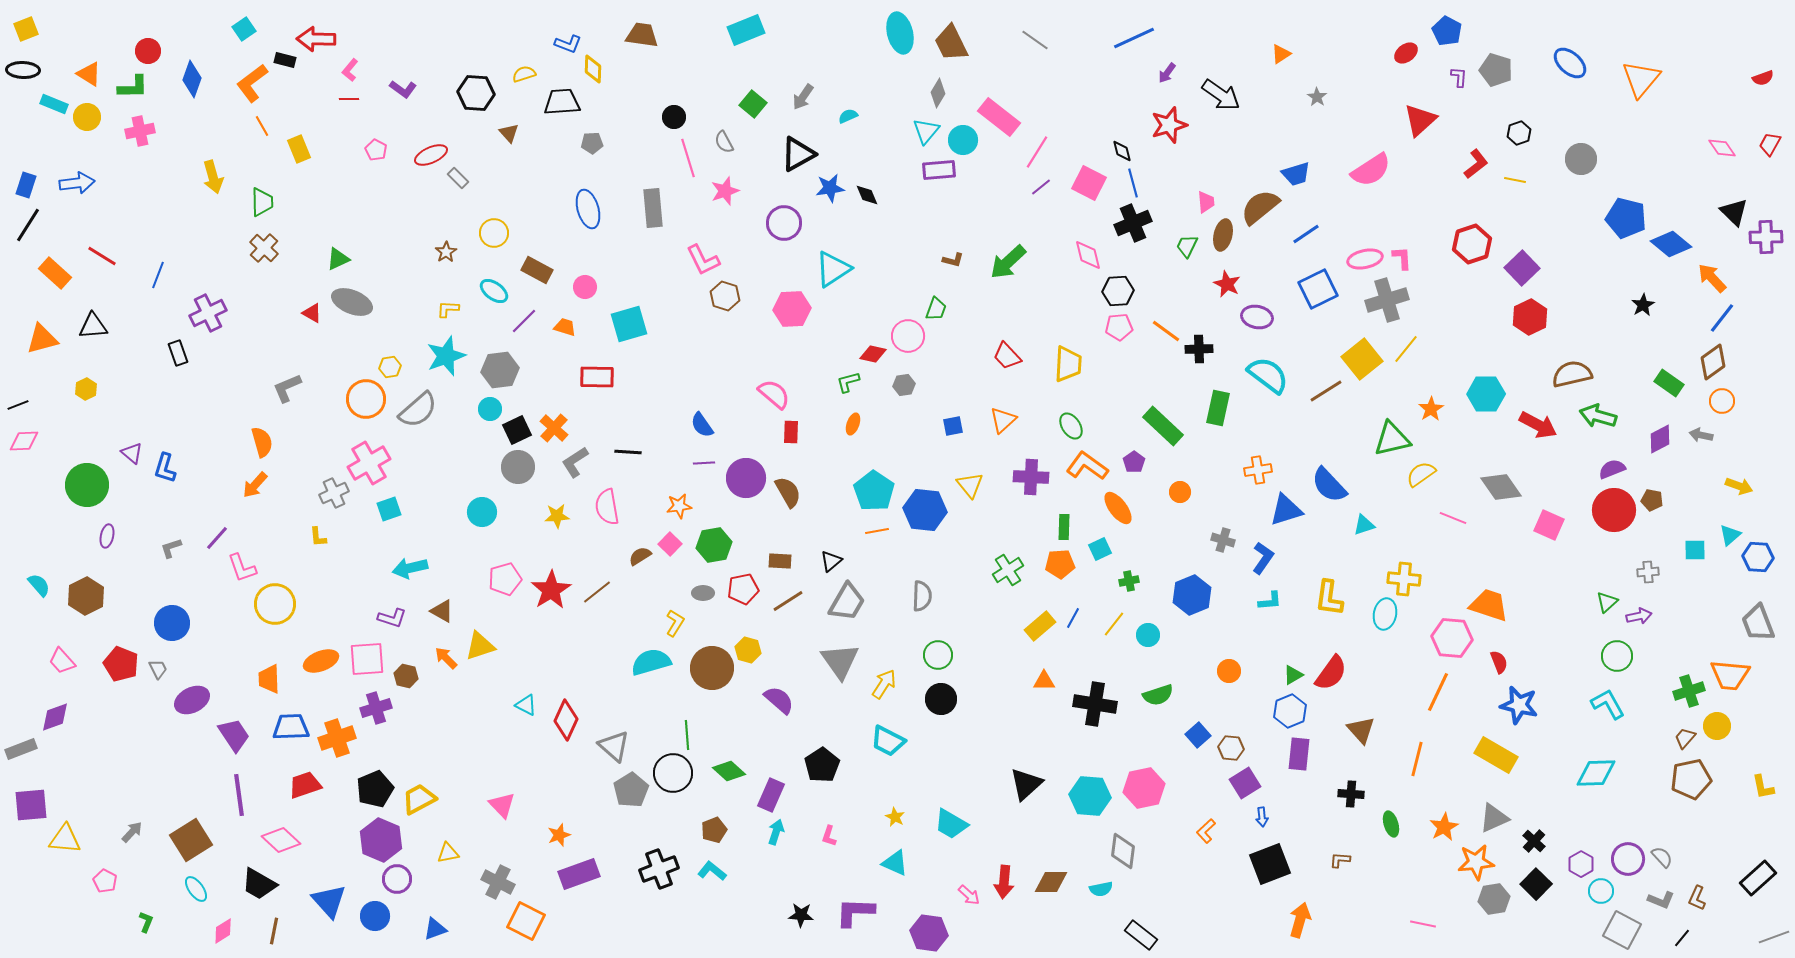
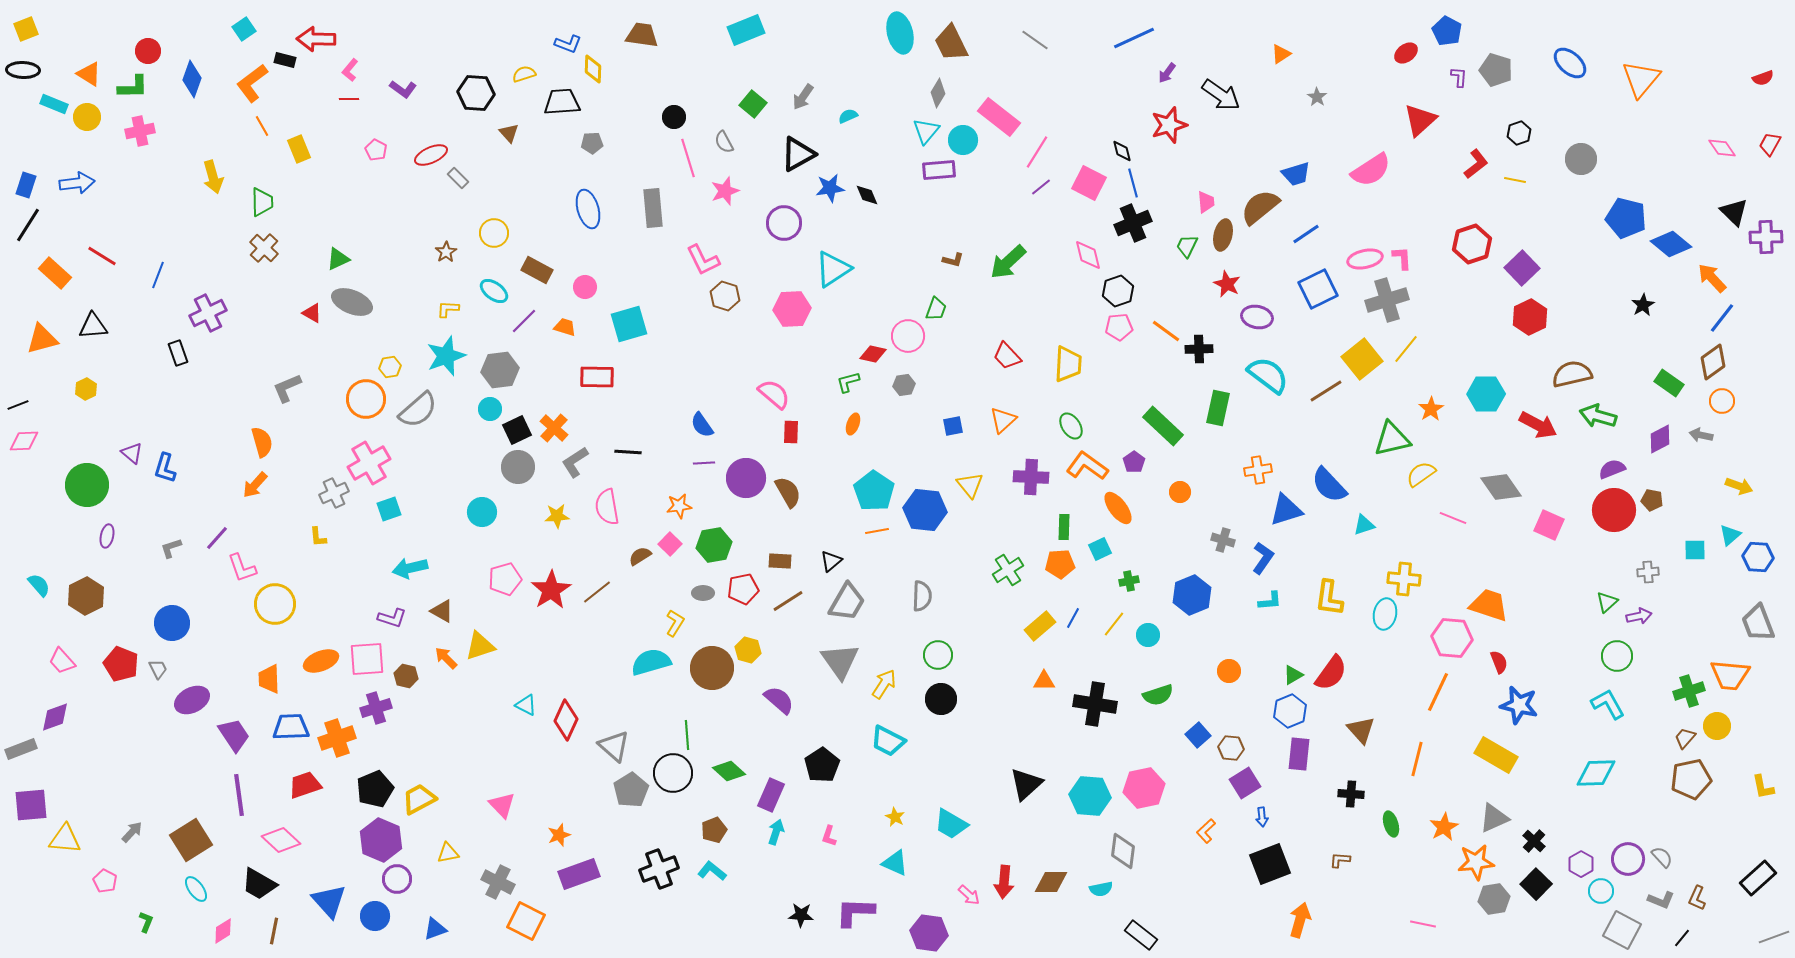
black hexagon at (1118, 291): rotated 16 degrees counterclockwise
